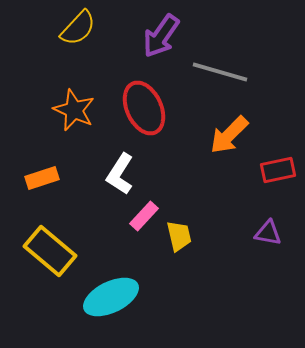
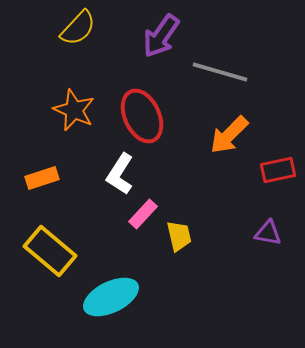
red ellipse: moved 2 px left, 8 px down
pink rectangle: moved 1 px left, 2 px up
